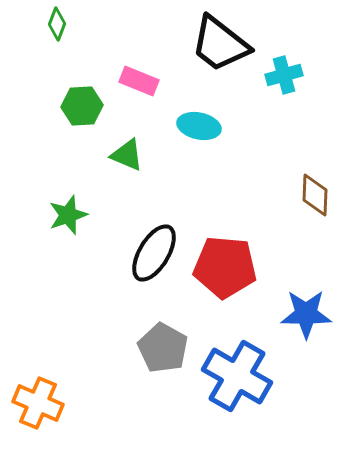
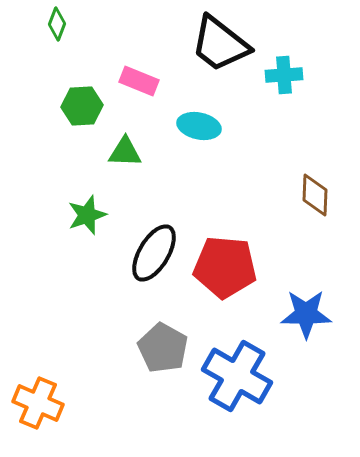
cyan cross: rotated 12 degrees clockwise
green triangle: moved 2 px left, 3 px up; rotated 21 degrees counterclockwise
green star: moved 19 px right
